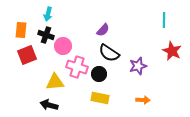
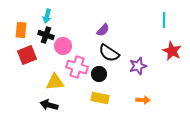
cyan arrow: moved 1 px left, 2 px down
